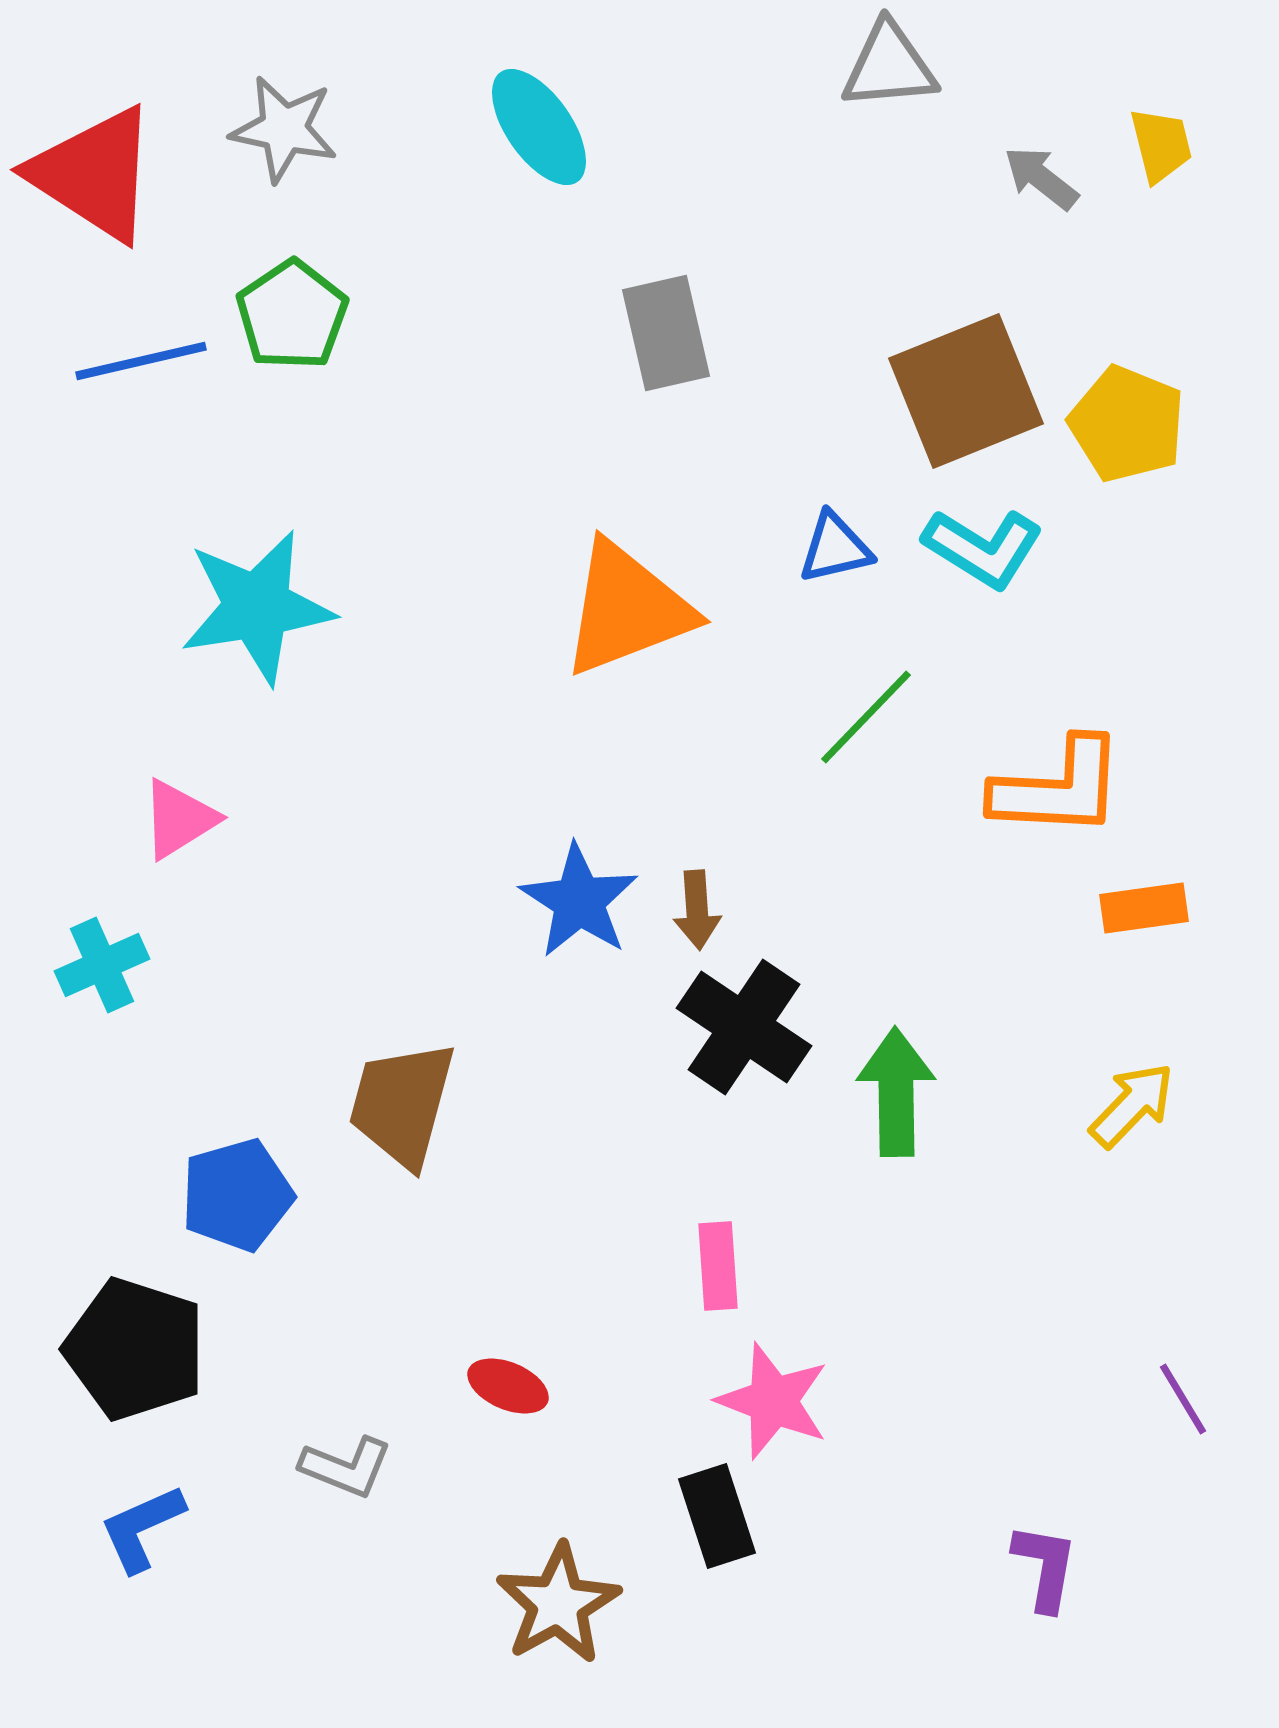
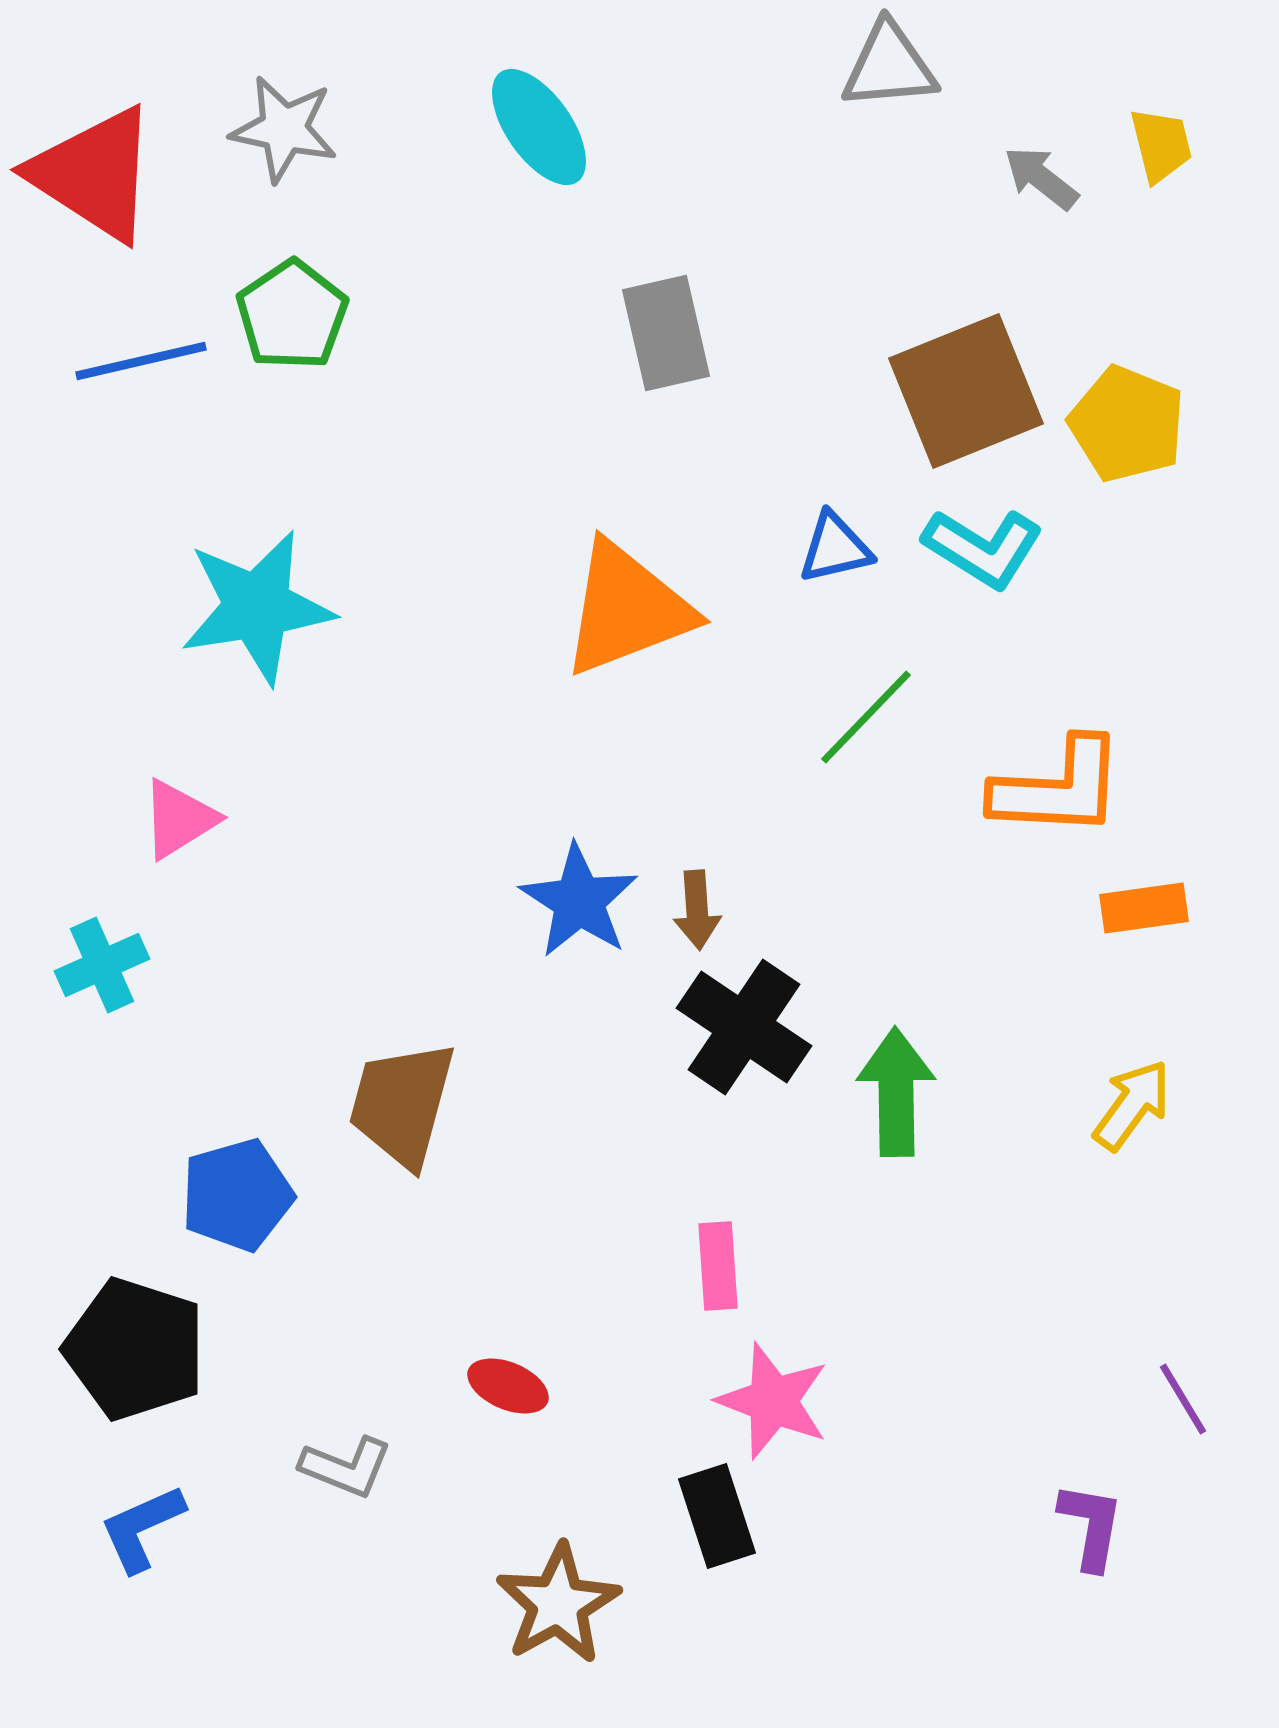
yellow arrow: rotated 8 degrees counterclockwise
purple L-shape: moved 46 px right, 41 px up
